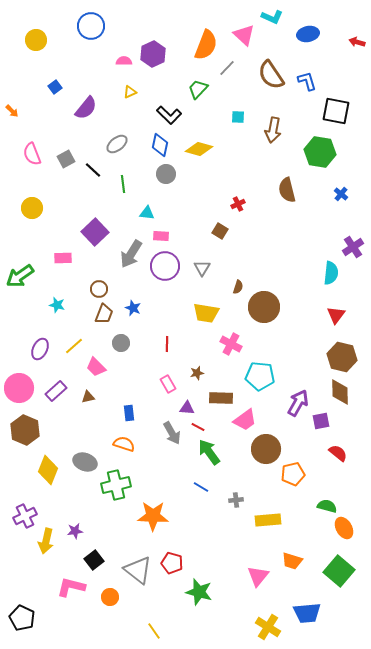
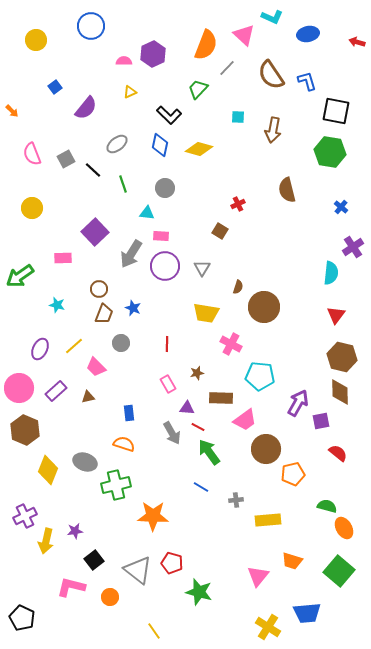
green hexagon at (320, 152): moved 10 px right
gray circle at (166, 174): moved 1 px left, 14 px down
green line at (123, 184): rotated 12 degrees counterclockwise
blue cross at (341, 194): moved 13 px down
